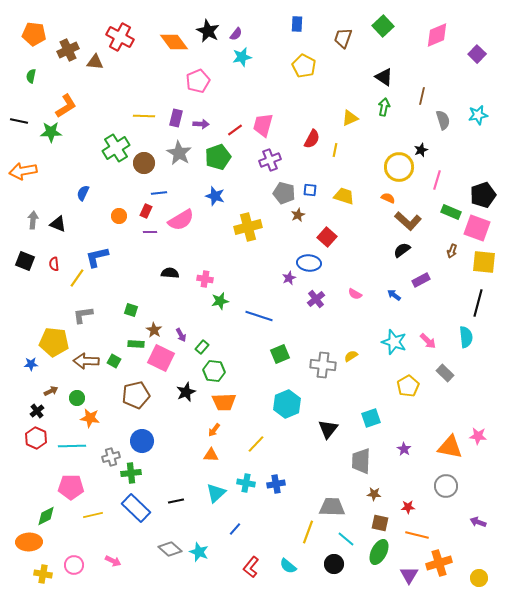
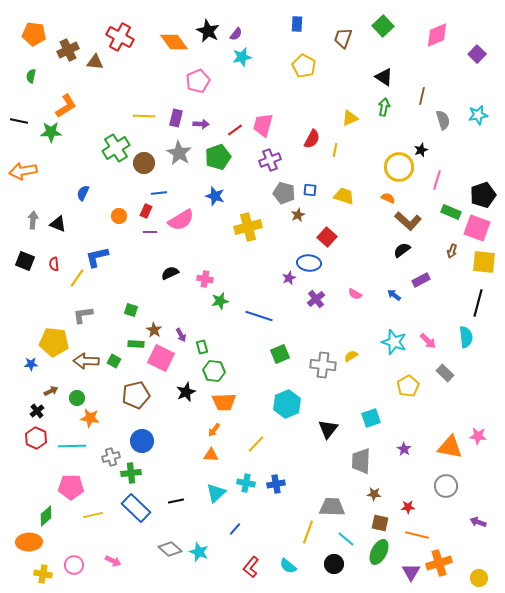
black semicircle at (170, 273): rotated 30 degrees counterclockwise
green rectangle at (202, 347): rotated 56 degrees counterclockwise
green diamond at (46, 516): rotated 15 degrees counterclockwise
purple triangle at (409, 575): moved 2 px right, 3 px up
